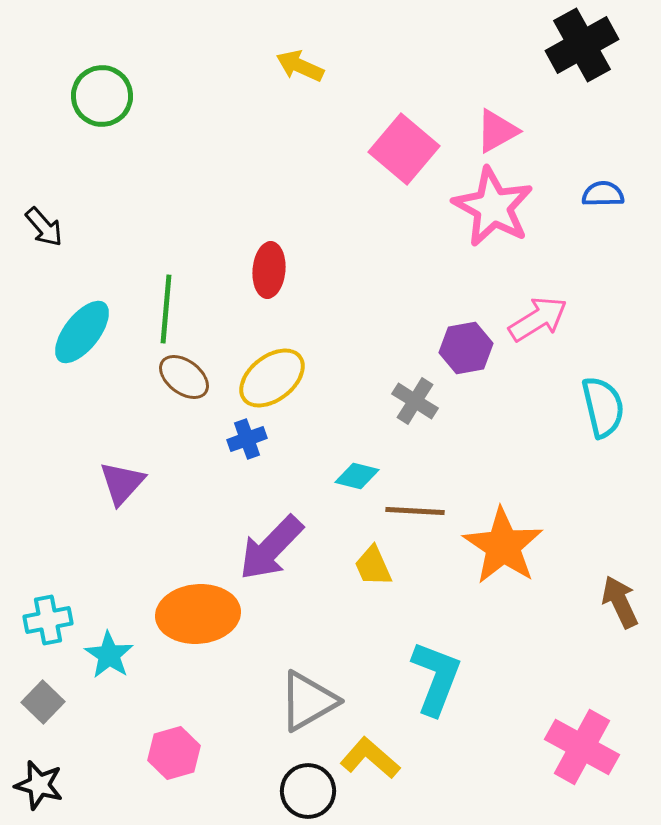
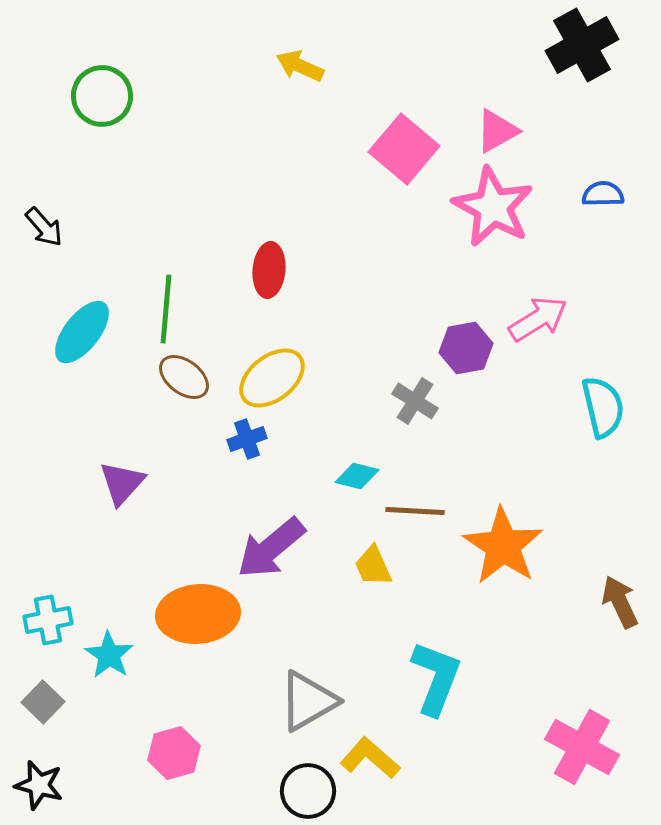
purple arrow: rotated 6 degrees clockwise
